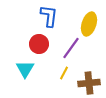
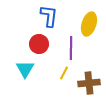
purple line: rotated 35 degrees counterclockwise
